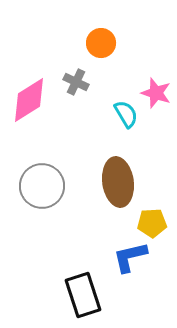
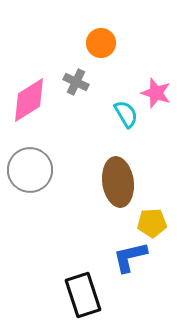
gray circle: moved 12 px left, 16 px up
